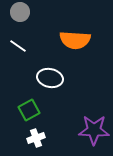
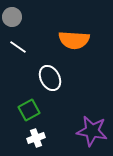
gray circle: moved 8 px left, 5 px down
orange semicircle: moved 1 px left
white line: moved 1 px down
white ellipse: rotated 50 degrees clockwise
purple star: moved 2 px left, 1 px down; rotated 8 degrees clockwise
